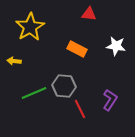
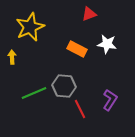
red triangle: rotated 28 degrees counterclockwise
yellow star: rotated 8 degrees clockwise
white star: moved 9 px left, 2 px up
yellow arrow: moved 2 px left, 4 px up; rotated 80 degrees clockwise
